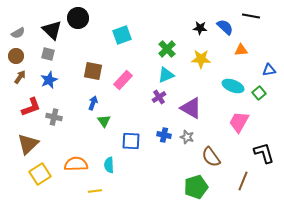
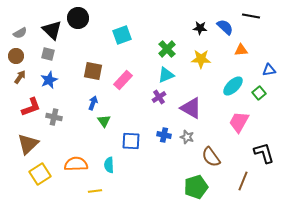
gray semicircle: moved 2 px right
cyan ellipse: rotated 65 degrees counterclockwise
